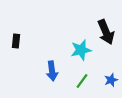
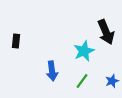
cyan star: moved 3 px right, 1 px down; rotated 10 degrees counterclockwise
blue star: moved 1 px right, 1 px down
